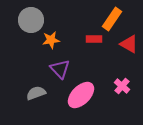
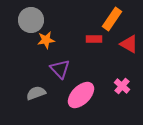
orange star: moved 5 px left
